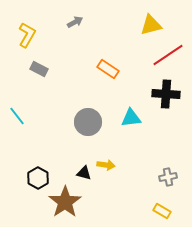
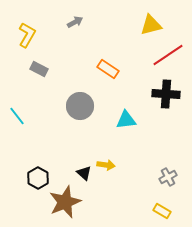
cyan triangle: moved 5 px left, 2 px down
gray circle: moved 8 px left, 16 px up
black triangle: rotated 28 degrees clockwise
gray cross: rotated 18 degrees counterclockwise
brown star: rotated 12 degrees clockwise
